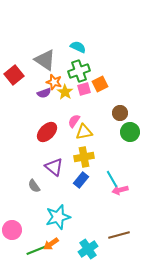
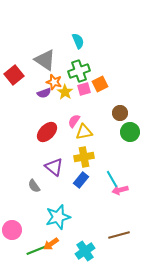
cyan semicircle: moved 6 px up; rotated 42 degrees clockwise
cyan cross: moved 3 px left, 2 px down
